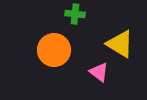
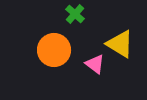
green cross: rotated 36 degrees clockwise
pink triangle: moved 4 px left, 8 px up
